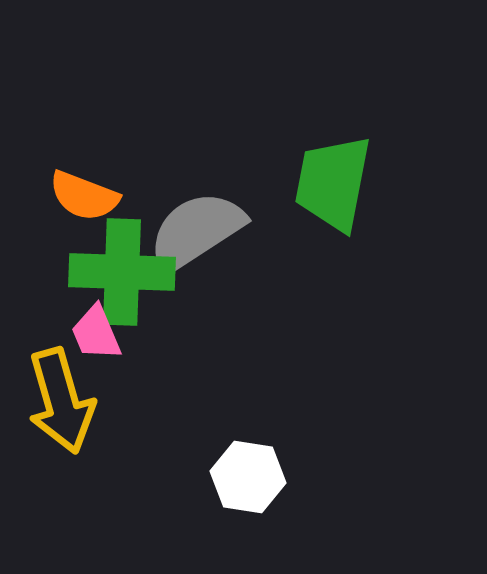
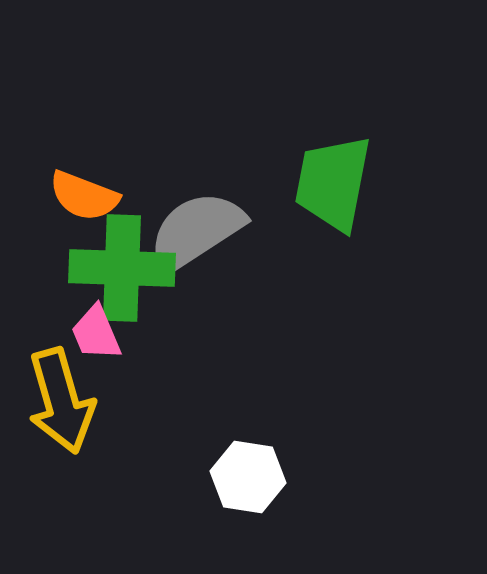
green cross: moved 4 px up
